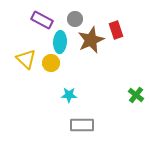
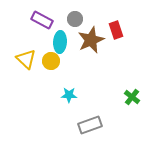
yellow circle: moved 2 px up
green cross: moved 4 px left, 2 px down
gray rectangle: moved 8 px right; rotated 20 degrees counterclockwise
